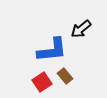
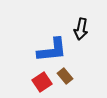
black arrow: rotated 40 degrees counterclockwise
